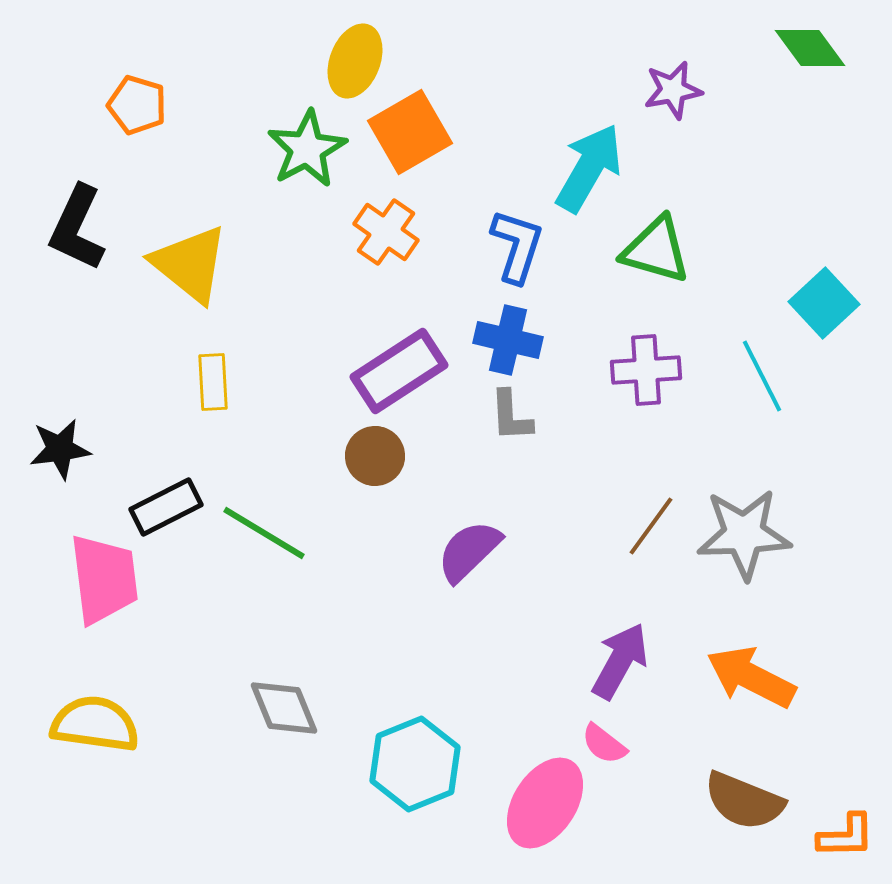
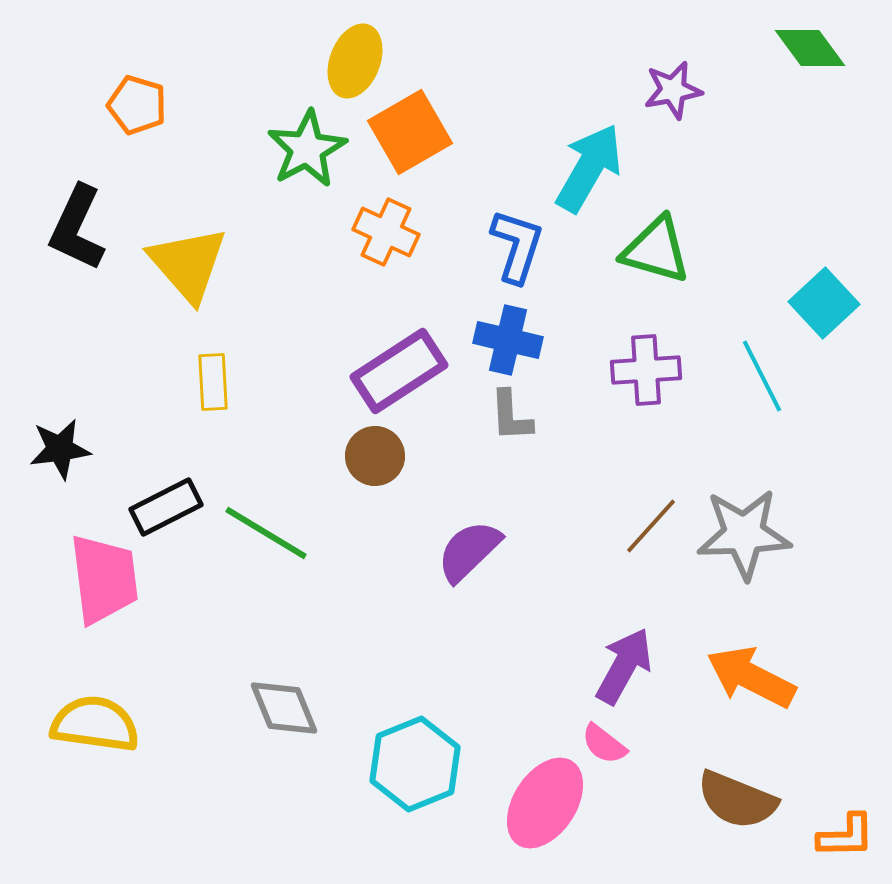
orange cross: rotated 10 degrees counterclockwise
yellow triangle: moved 2 px left; rotated 10 degrees clockwise
brown line: rotated 6 degrees clockwise
green line: moved 2 px right
purple arrow: moved 4 px right, 5 px down
brown semicircle: moved 7 px left, 1 px up
